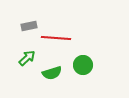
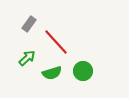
gray rectangle: moved 2 px up; rotated 42 degrees counterclockwise
red line: moved 4 px down; rotated 44 degrees clockwise
green circle: moved 6 px down
